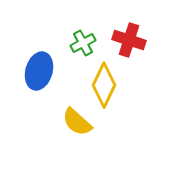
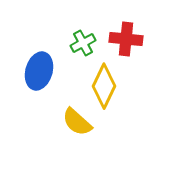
red cross: moved 3 px left, 1 px up; rotated 12 degrees counterclockwise
yellow diamond: moved 1 px down
